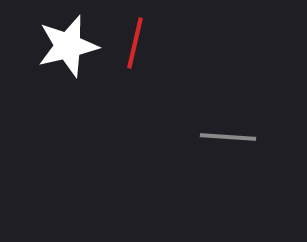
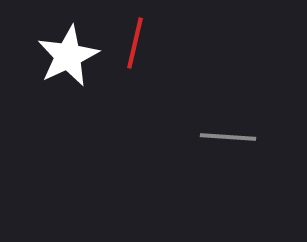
white star: moved 10 px down; rotated 12 degrees counterclockwise
